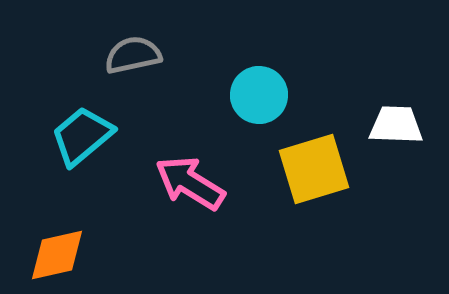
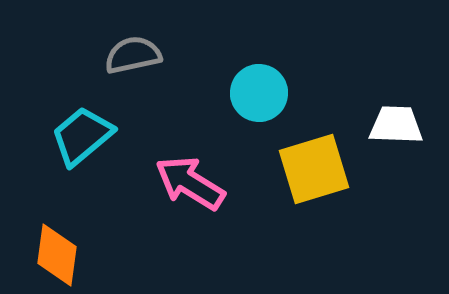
cyan circle: moved 2 px up
orange diamond: rotated 70 degrees counterclockwise
